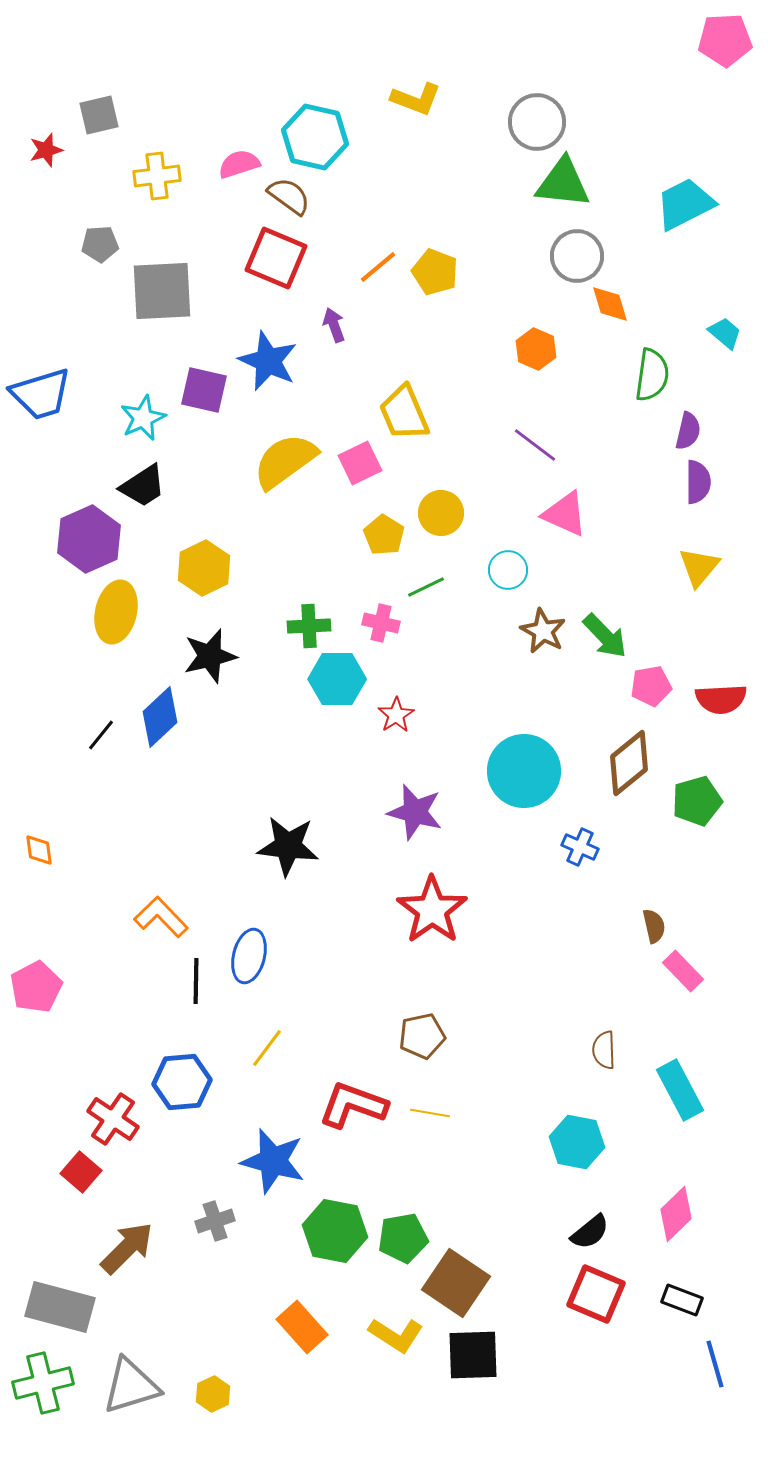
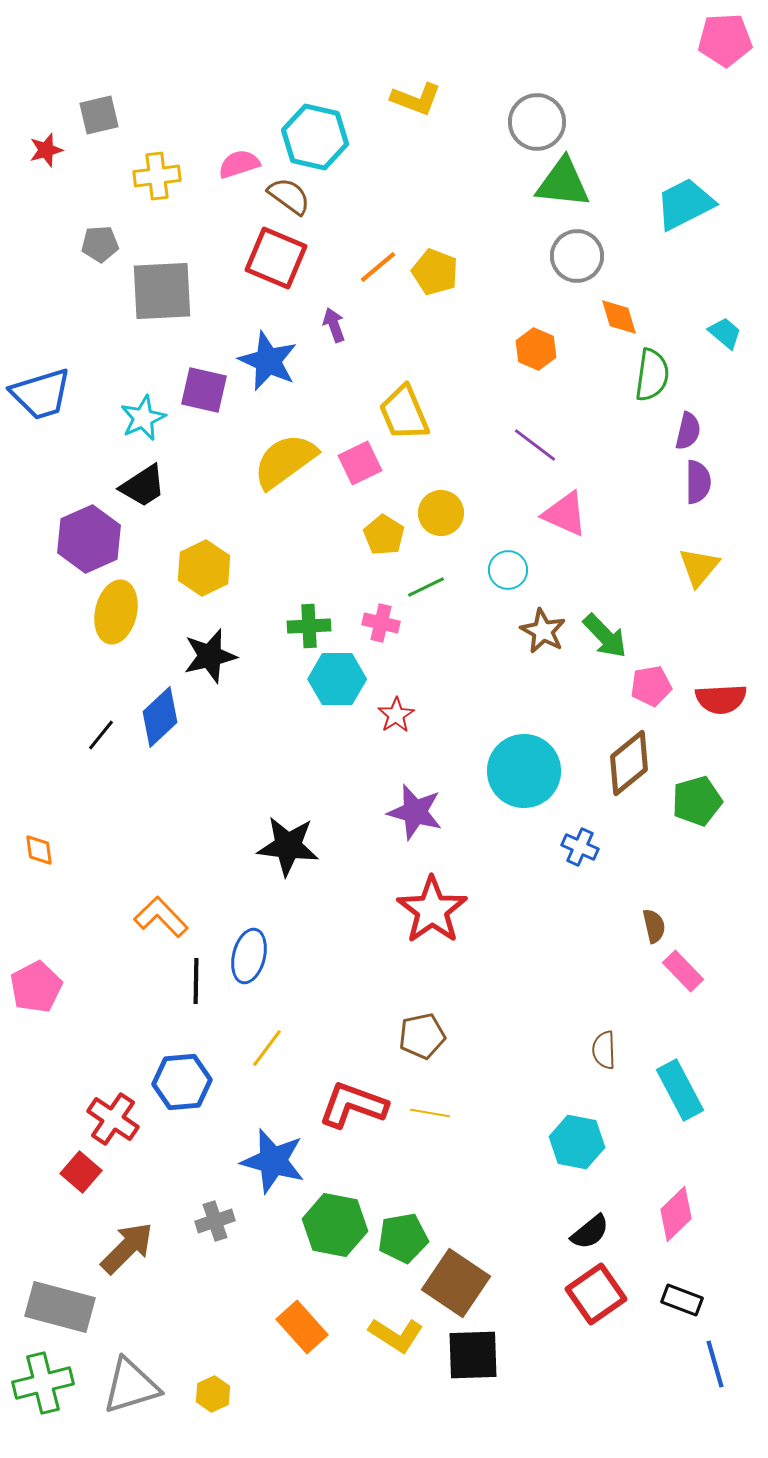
orange diamond at (610, 304): moved 9 px right, 13 px down
green hexagon at (335, 1231): moved 6 px up
red square at (596, 1294): rotated 32 degrees clockwise
